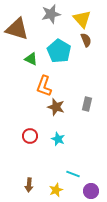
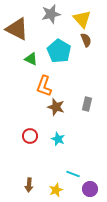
brown triangle: rotated 10 degrees clockwise
purple circle: moved 1 px left, 2 px up
